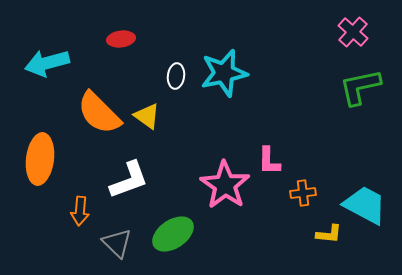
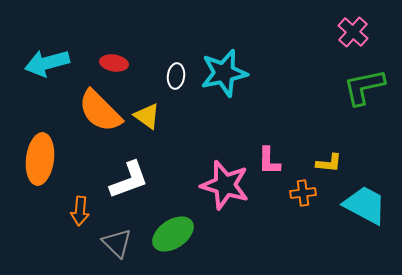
red ellipse: moved 7 px left, 24 px down; rotated 16 degrees clockwise
green L-shape: moved 4 px right
orange semicircle: moved 1 px right, 2 px up
pink star: rotated 18 degrees counterclockwise
yellow L-shape: moved 71 px up
